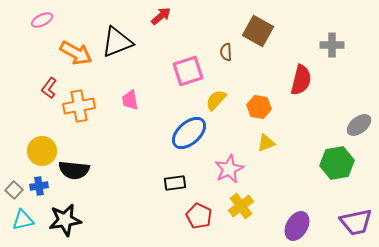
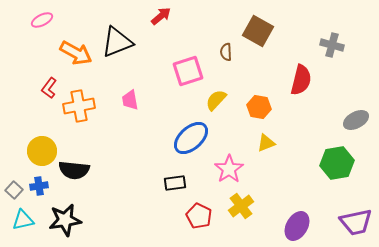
gray cross: rotated 15 degrees clockwise
gray ellipse: moved 3 px left, 5 px up; rotated 10 degrees clockwise
blue ellipse: moved 2 px right, 5 px down
pink star: rotated 8 degrees counterclockwise
